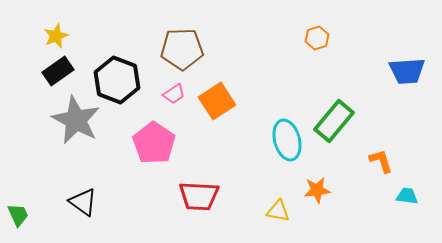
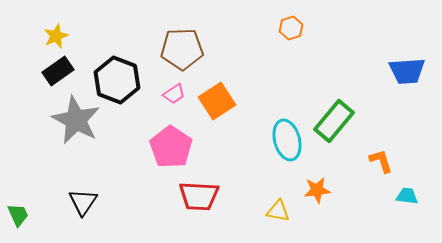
orange hexagon: moved 26 px left, 10 px up
pink pentagon: moved 17 px right, 4 px down
black triangle: rotated 28 degrees clockwise
